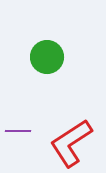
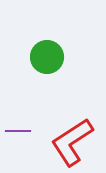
red L-shape: moved 1 px right, 1 px up
